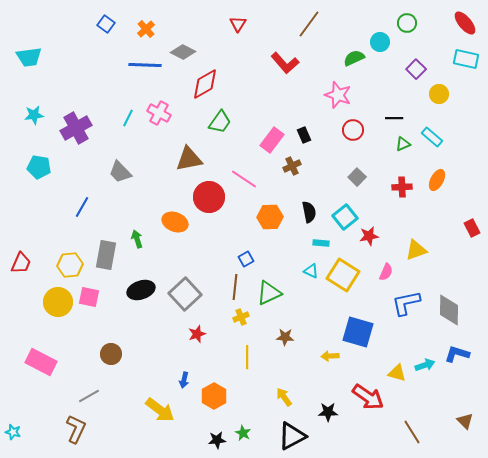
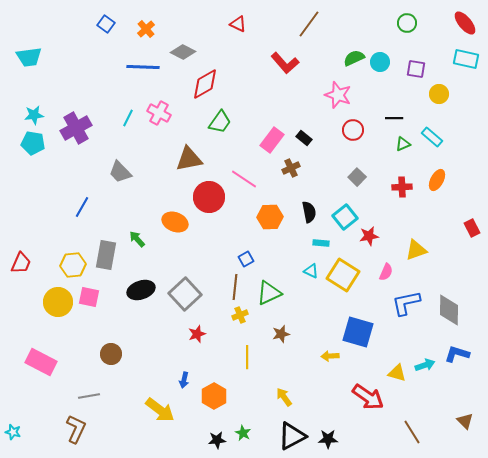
red triangle at (238, 24): rotated 36 degrees counterclockwise
cyan circle at (380, 42): moved 20 px down
blue line at (145, 65): moved 2 px left, 2 px down
purple square at (416, 69): rotated 36 degrees counterclockwise
black rectangle at (304, 135): moved 3 px down; rotated 28 degrees counterclockwise
brown cross at (292, 166): moved 1 px left, 2 px down
cyan pentagon at (39, 167): moved 6 px left, 24 px up
green arrow at (137, 239): rotated 24 degrees counterclockwise
yellow hexagon at (70, 265): moved 3 px right
yellow cross at (241, 317): moved 1 px left, 2 px up
brown star at (285, 337): moved 4 px left, 3 px up; rotated 18 degrees counterclockwise
gray line at (89, 396): rotated 20 degrees clockwise
black star at (328, 412): moved 27 px down
